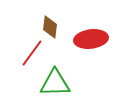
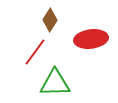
brown diamond: moved 7 px up; rotated 25 degrees clockwise
red line: moved 3 px right, 1 px up
